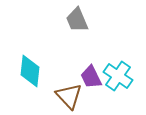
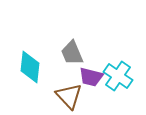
gray trapezoid: moved 5 px left, 33 px down
cyan diamond: moved 4 px up
purple trapezoid: rotated 50 degrees counterclockwise
